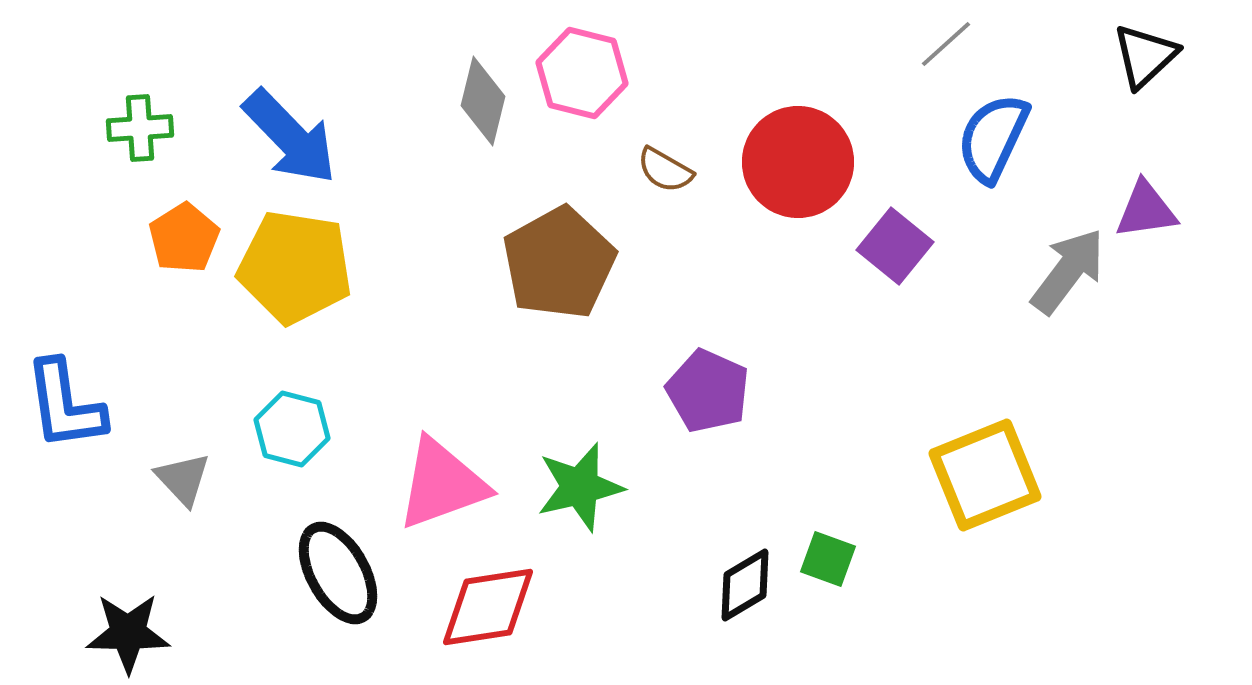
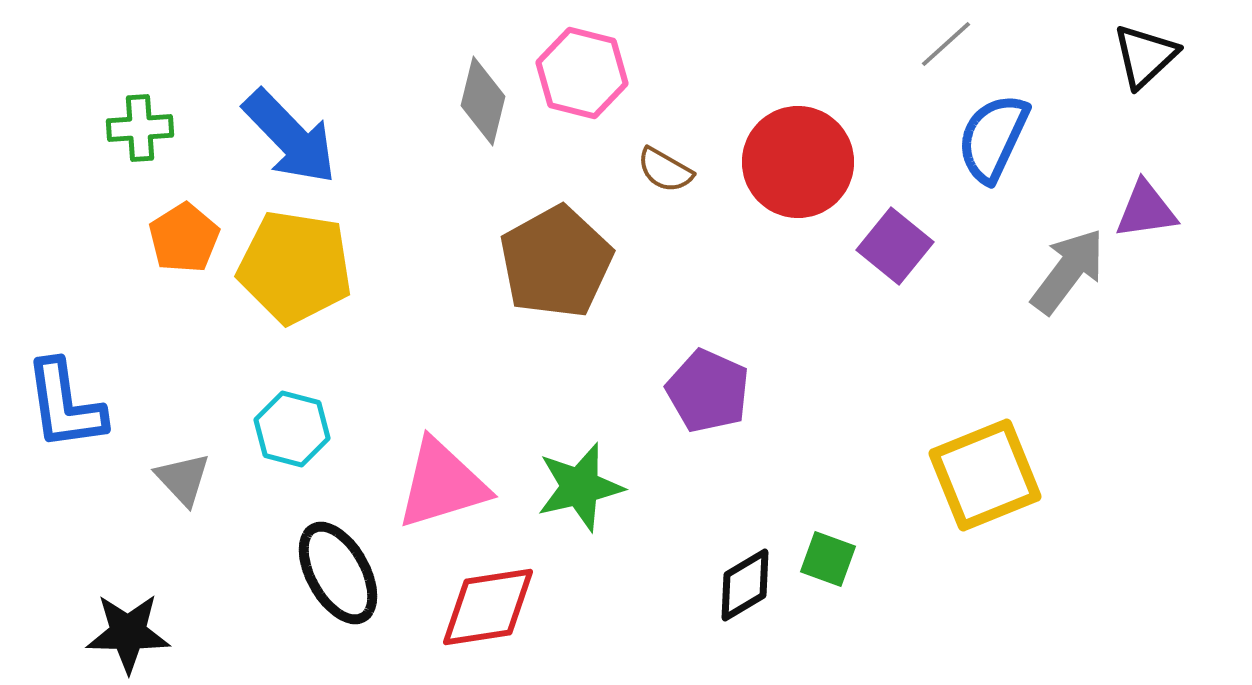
brown pentagon: moved 3 px left, 1 px up
pink triangle: rotated 3 degrees clockwise
